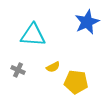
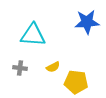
blue star: rotated 20 degrees clockwise
gray cross: moved 2 px right, 2 px up; rotated 16 degrees counterclockwise
